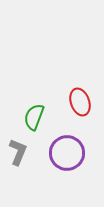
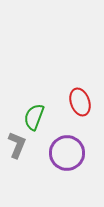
gray L-shape: moved 1 px left, 7 px up
